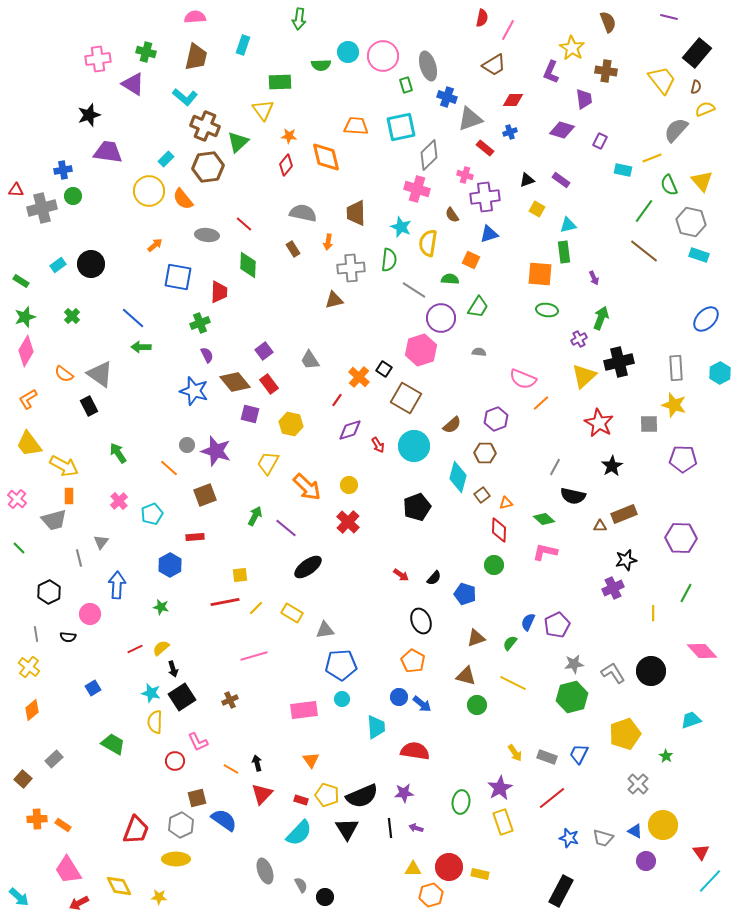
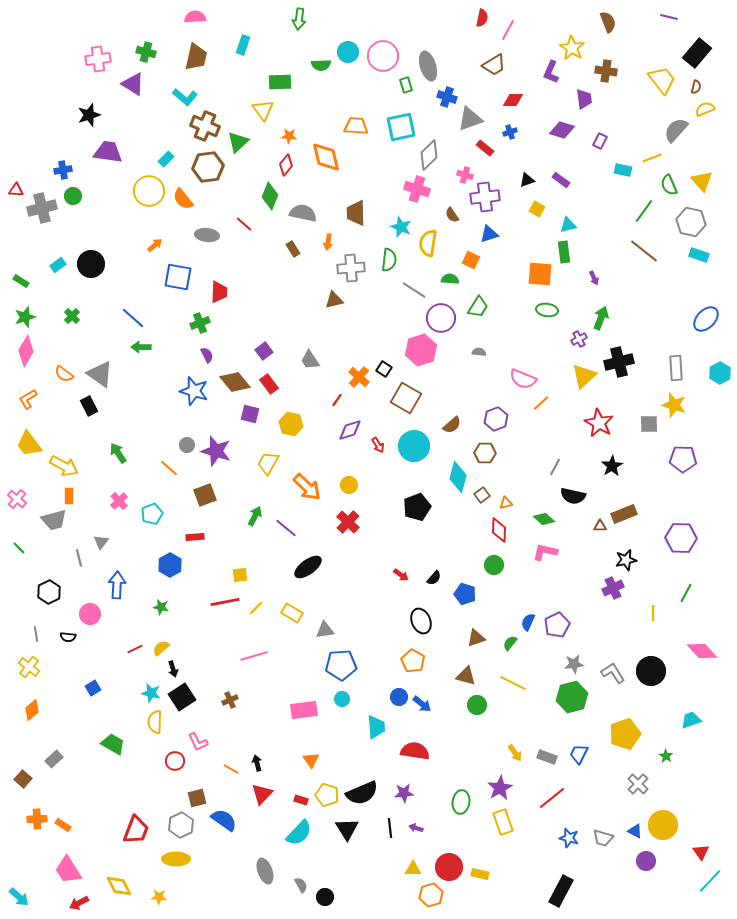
green diamond at (248, 265): moved 22 px right, 69 px up; rotated 20 degrees clockwise
black semicircle at (362, 796): moved 3 px up
